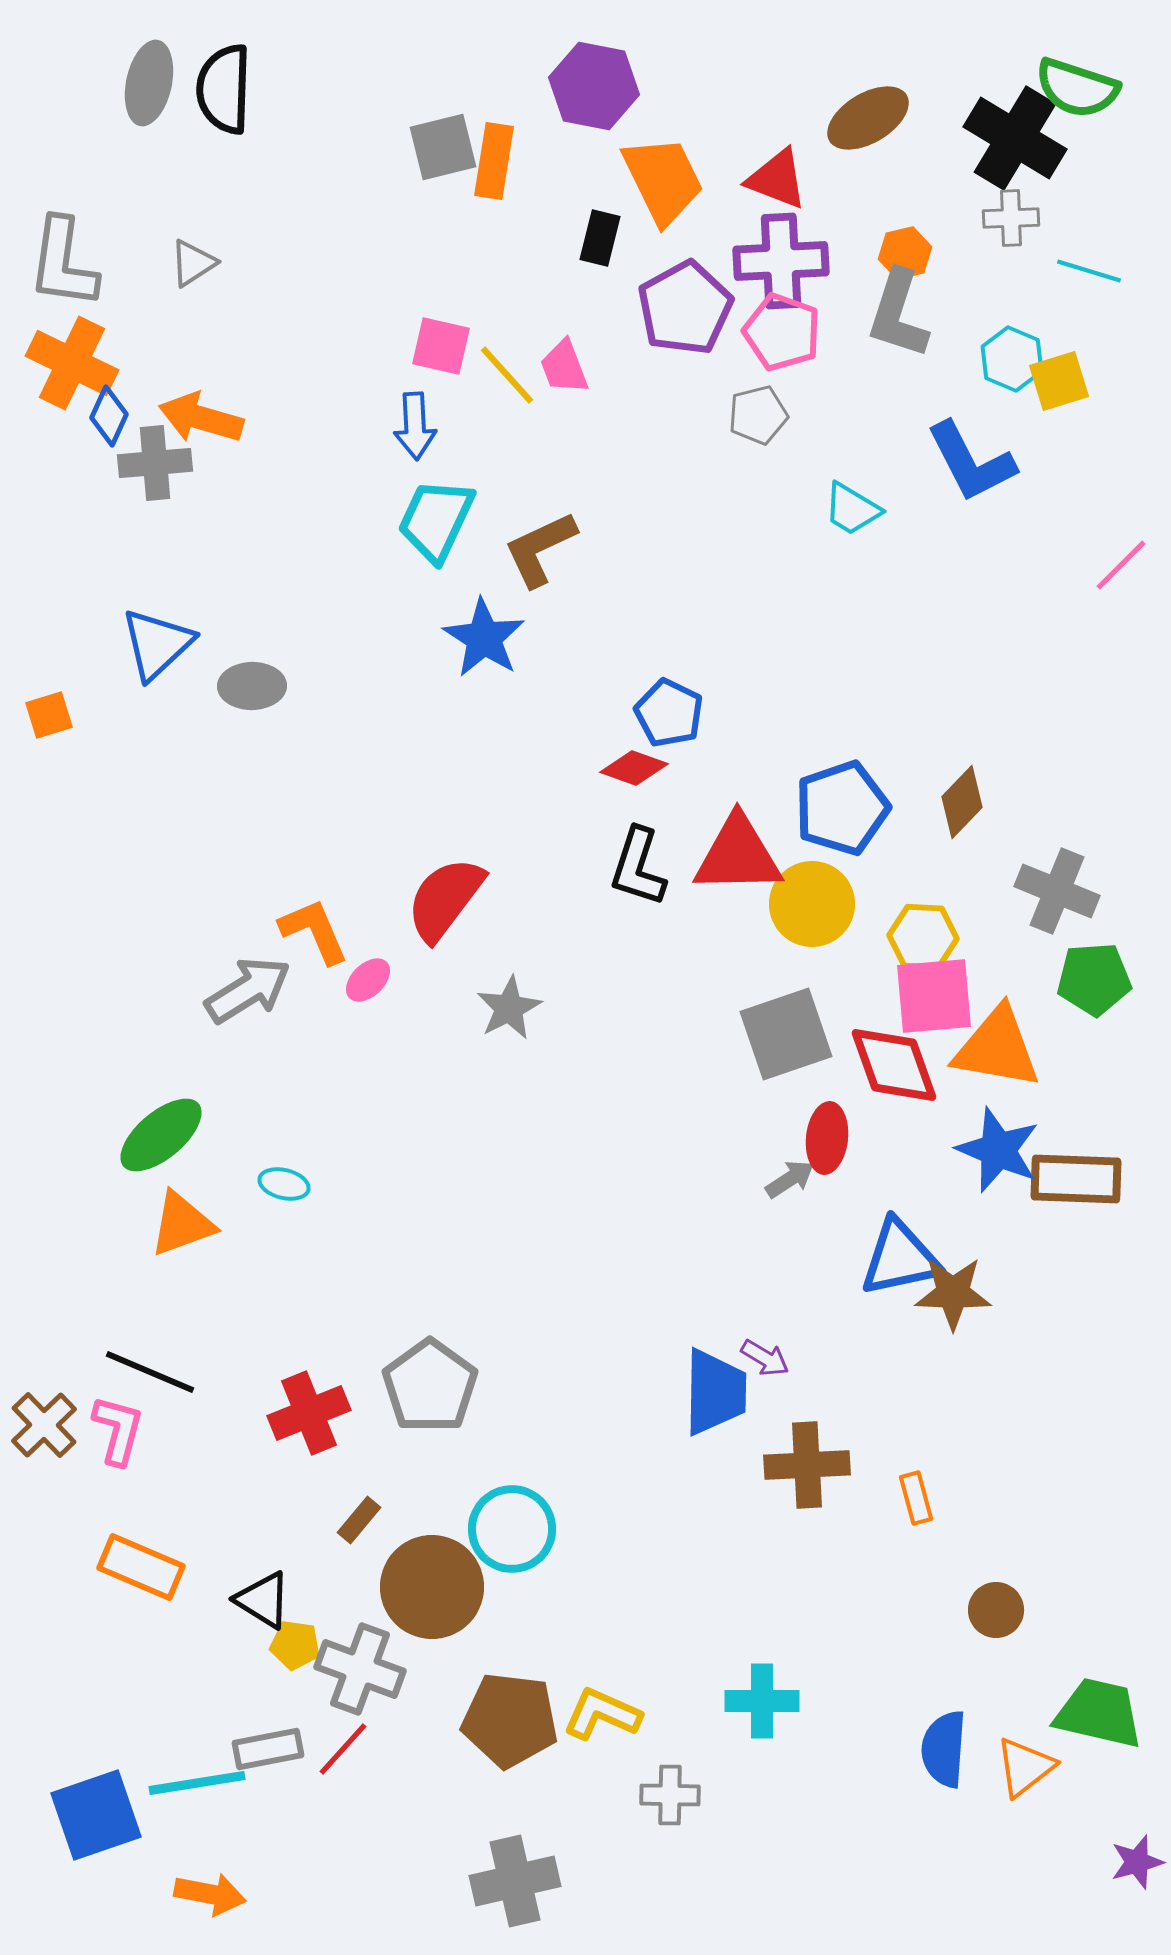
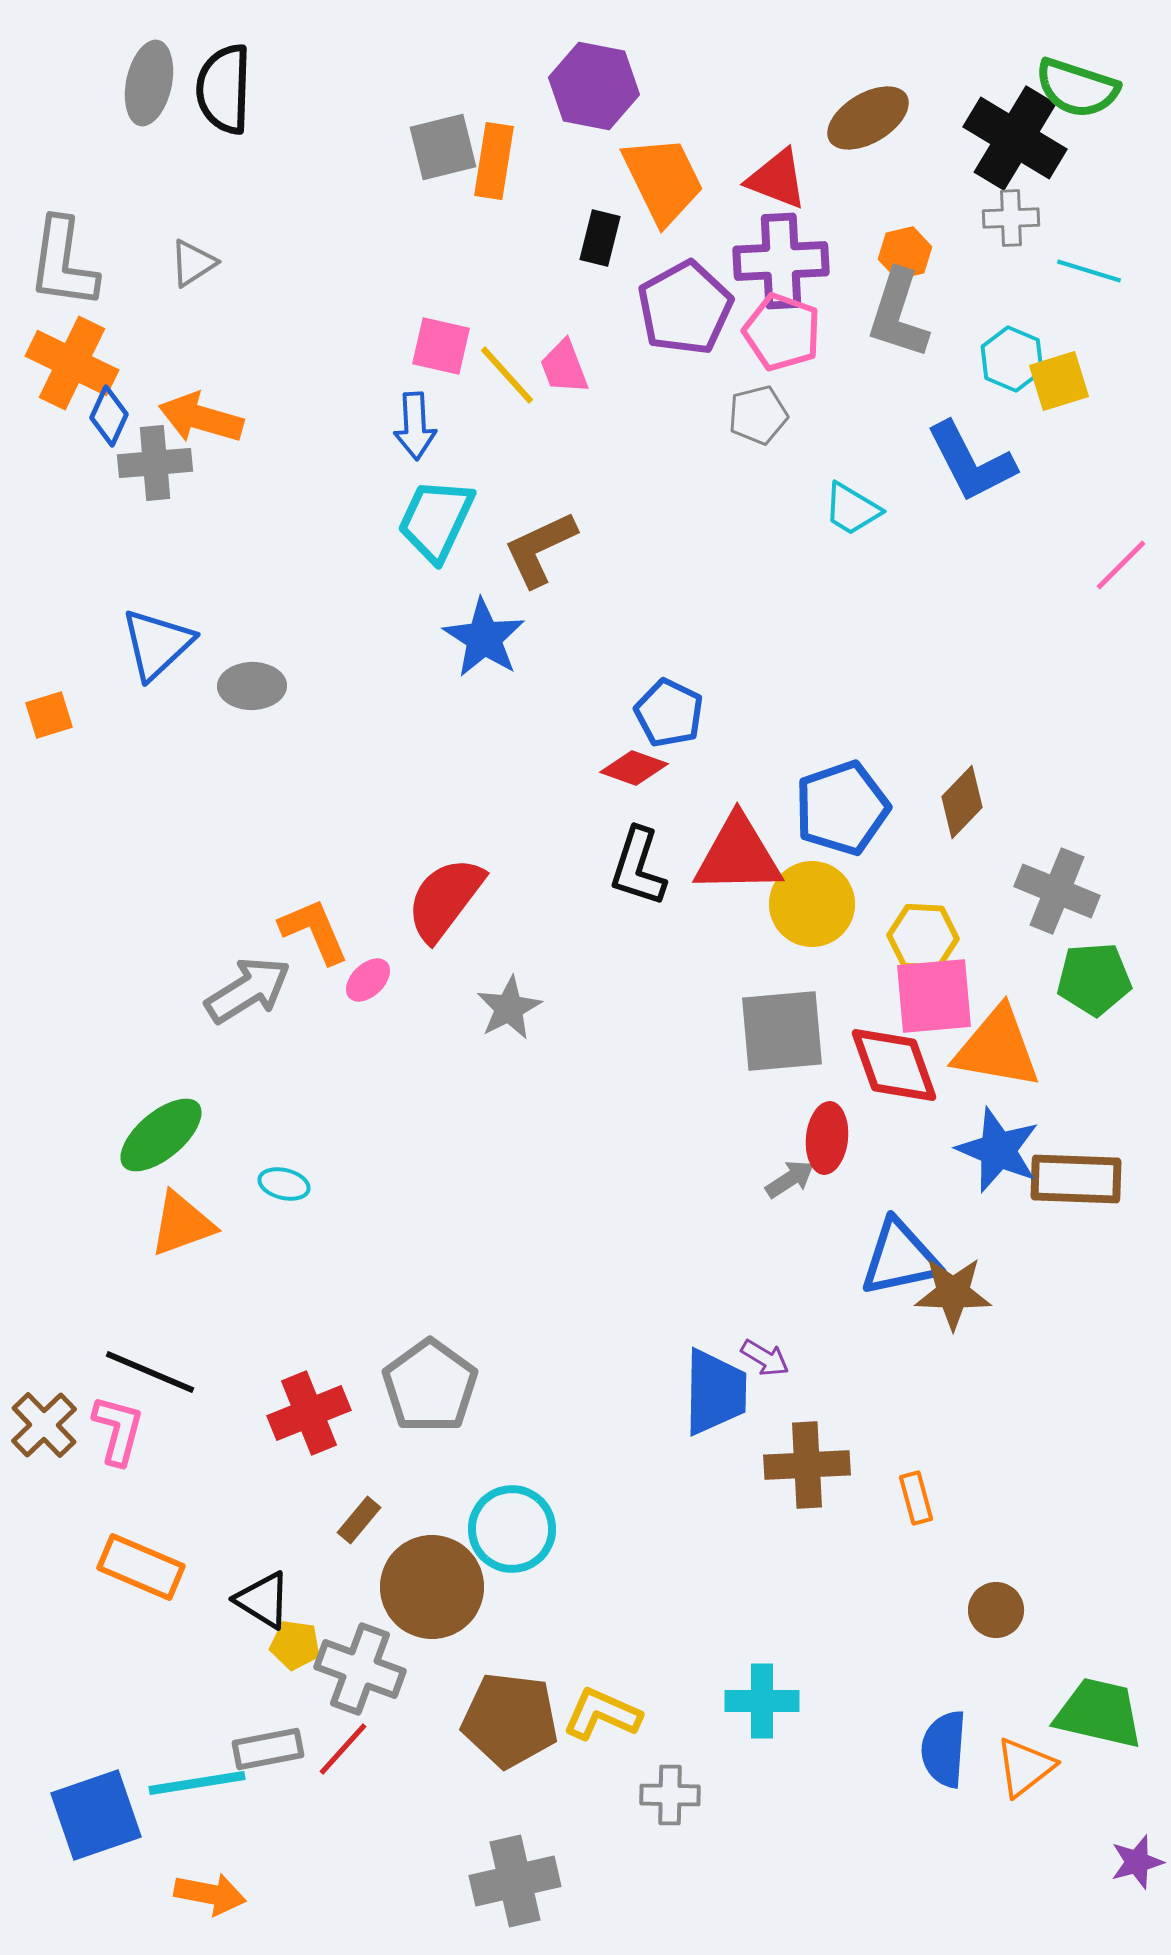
gray square at (786, 1034): moved 4 px left, 3 px up; rotated 14 degrees clockwise
